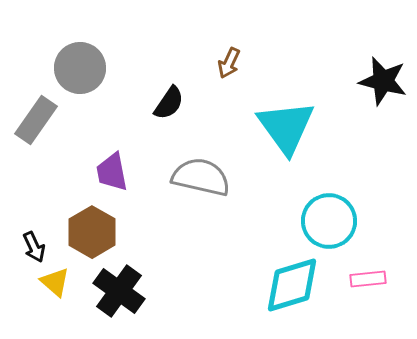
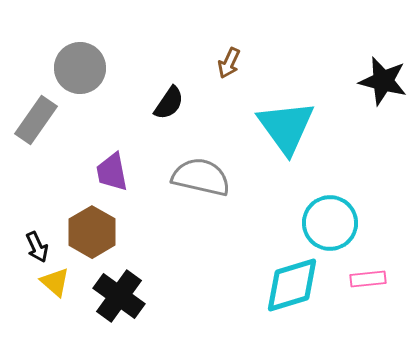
cyan circle: moved 1 px right, 2 px down
black arrow: moved 3 px right
black cross: moved 5 px down
